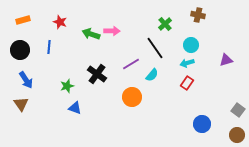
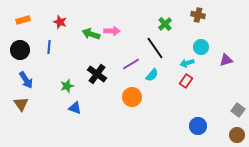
cyan circle: moved 10 px right, 2 px down
red rectangle: moved 1 px left, 2 px up
blue circle: moved 4 px left, 2 px down
